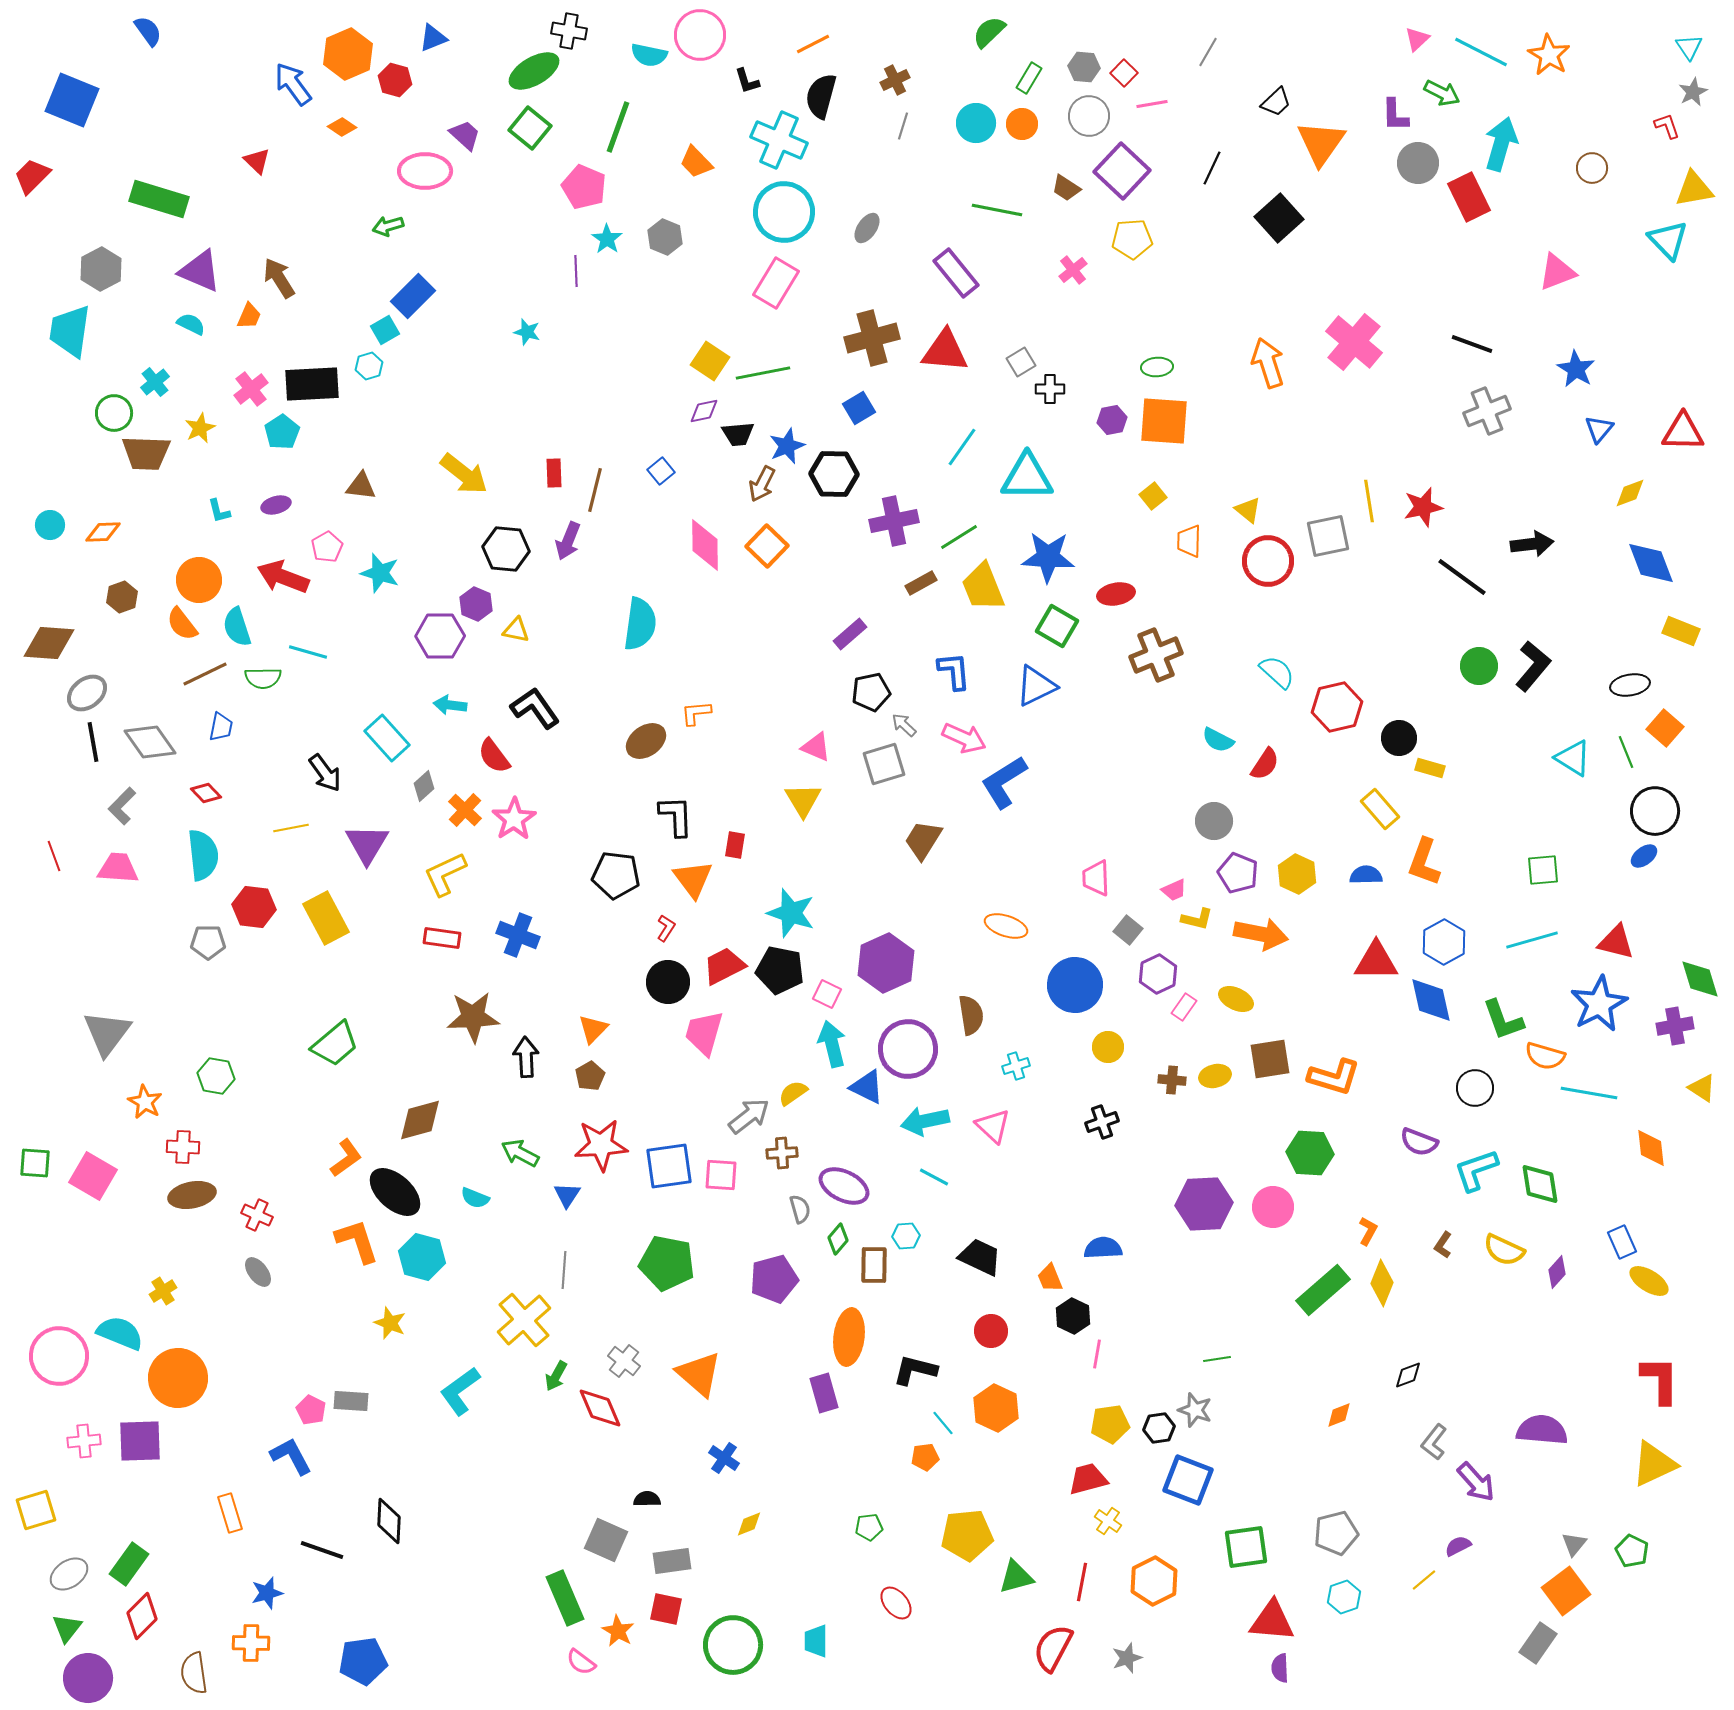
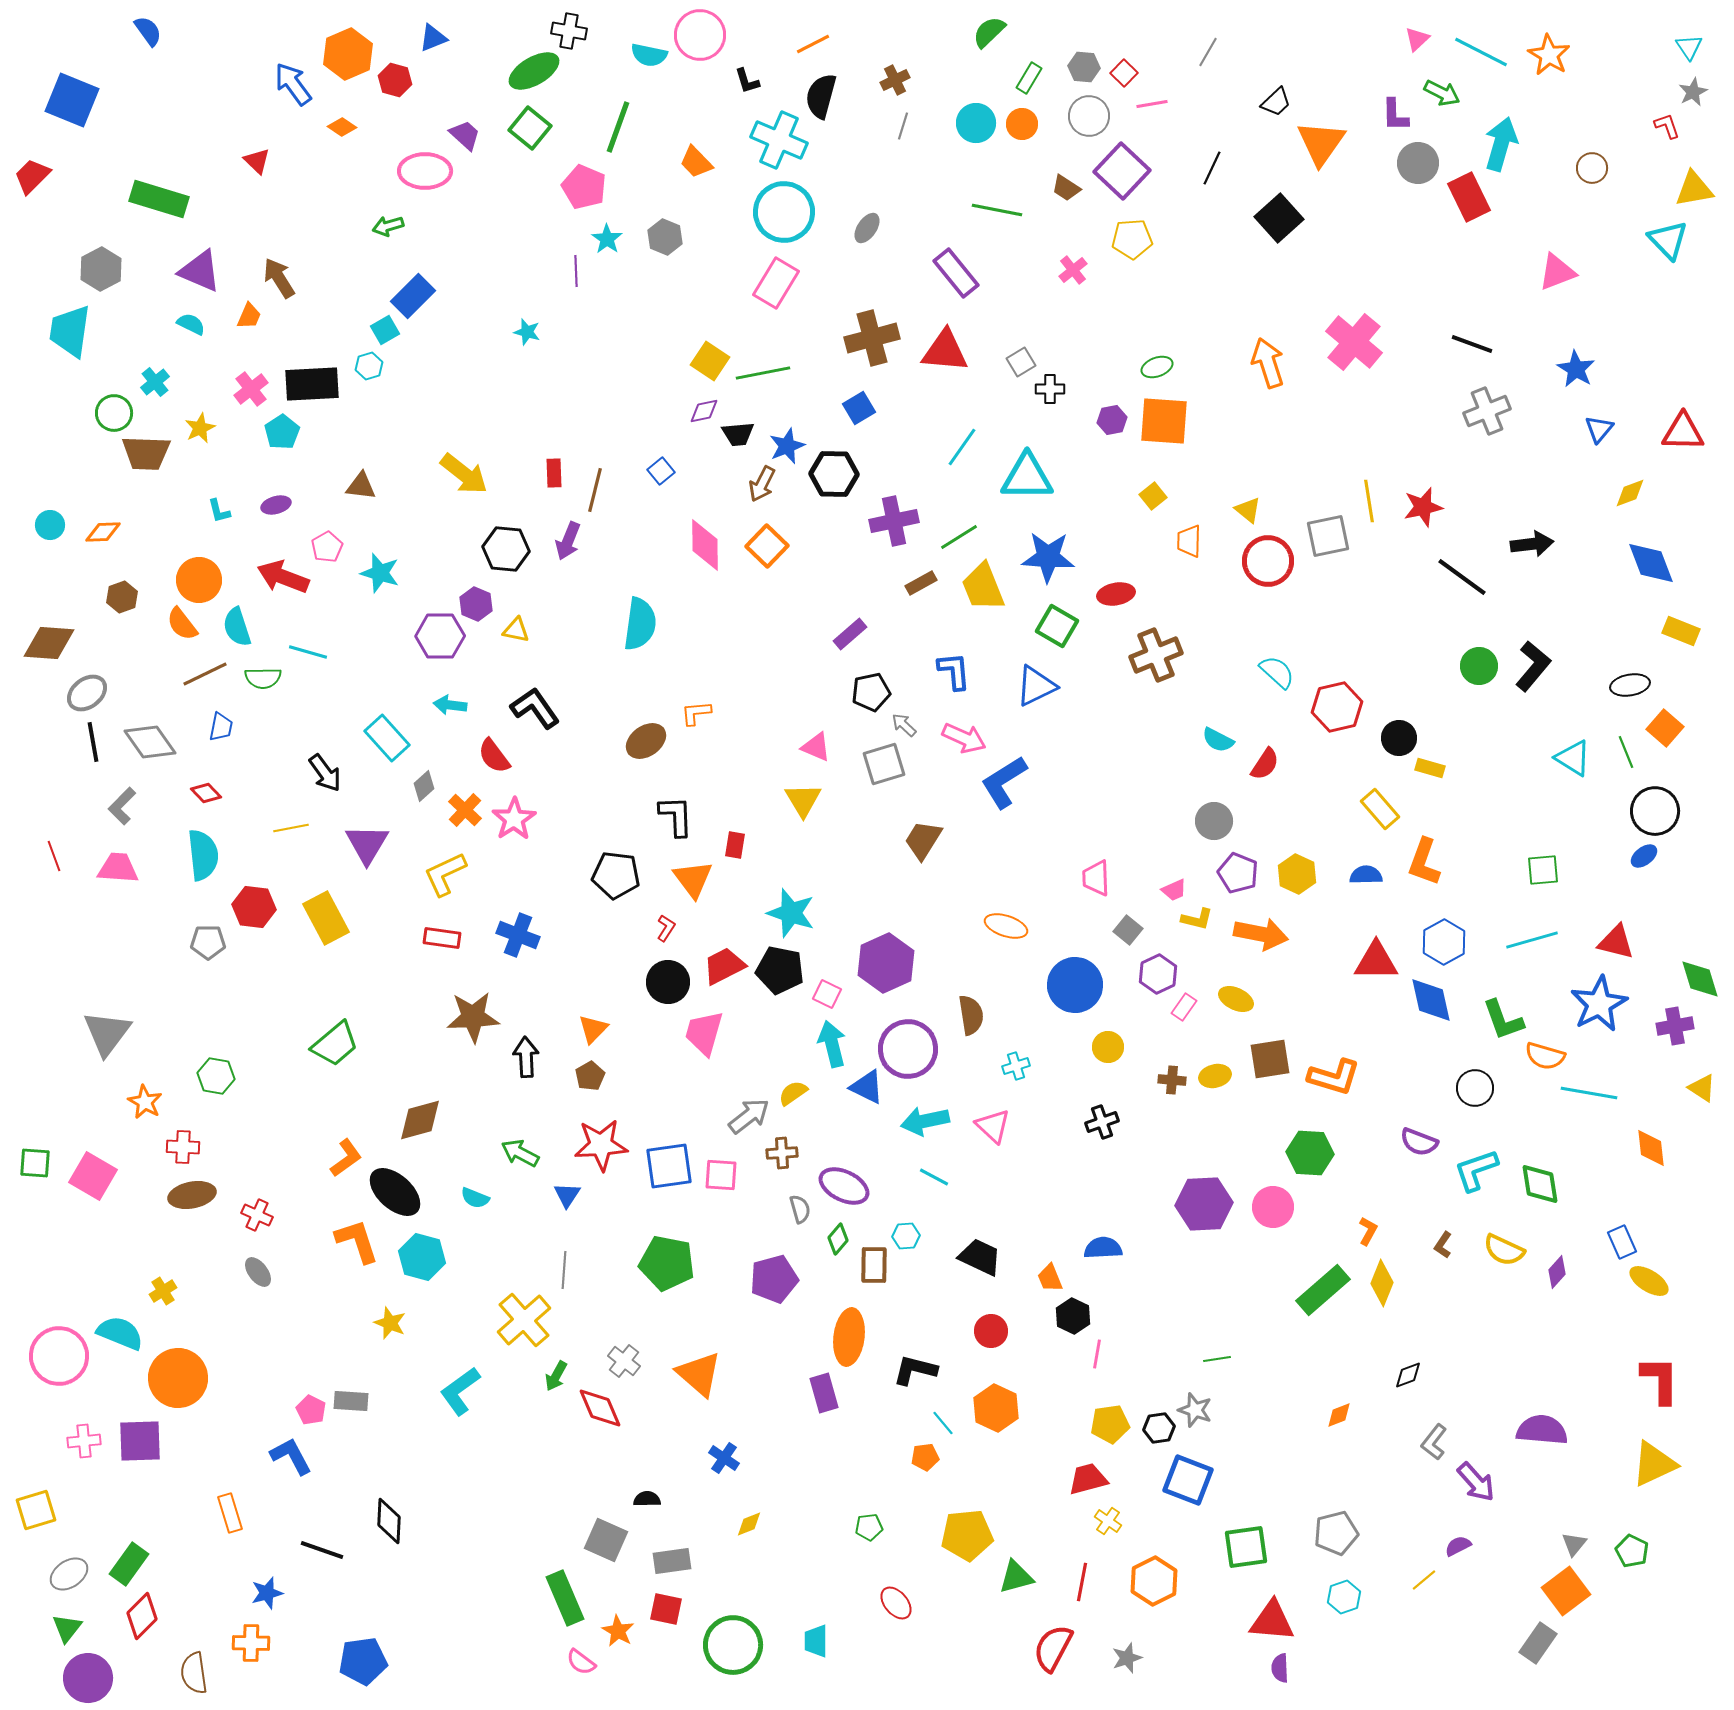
green ellipse at (1157, 367): rotated 16 degrees counterclockwise
